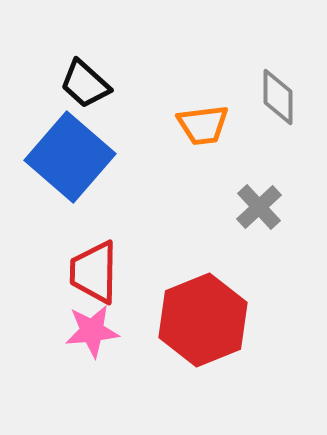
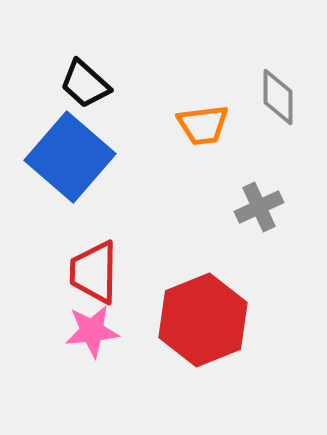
gray cross: rotated 18 degrees clockwise
